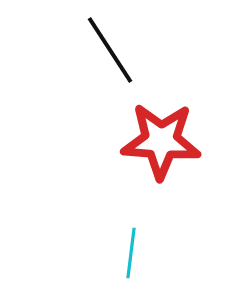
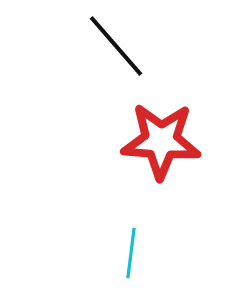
black line: moved 6 px right, 4 px up; rotated 8 degrees counterclockwise
